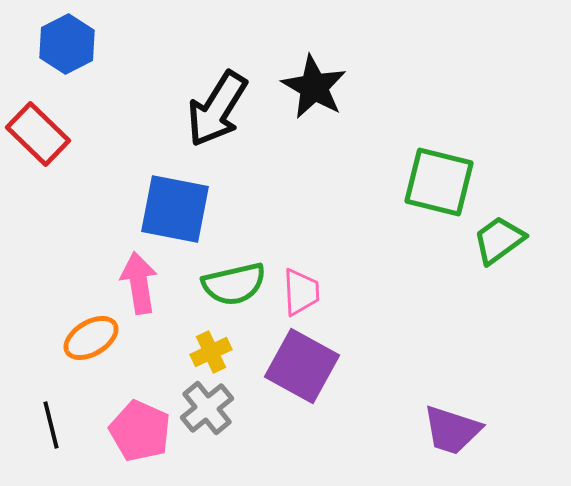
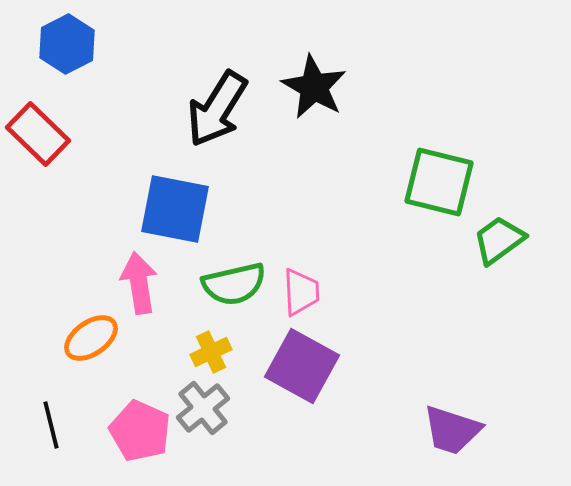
orange ellipse: rotated 4 degrees counterclockwise
gray cross: moved 4 px left
